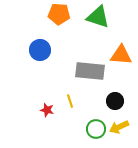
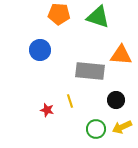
black circle: moved 1 px right, 1 px up
yellow arrow: moved 3 px right
